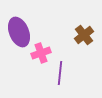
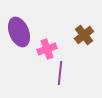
pink cross: moved 6 px right, 4 px up
